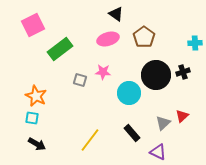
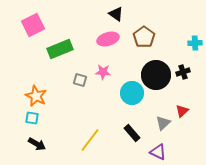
green rectangle: rotated 15 degrees clockwise
cyan circle: moved 3 px right
red triangle: moved 5 px up
